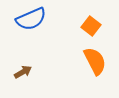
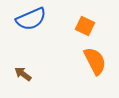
orange square: moved 6 px left; rotated 12 degrees counterclockwise
brown arrow: moved 2 px down; rotated 114 degrees counterclockwise
